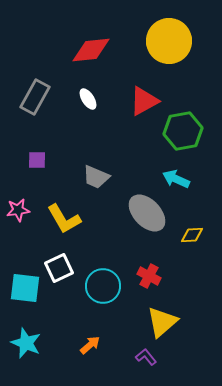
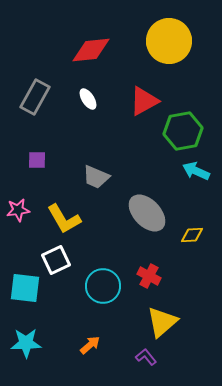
cyan arrow: moved 20 px right, 8 px up
white square: moved 3 px left, 8 px up
cyan star: rotated 24 degrees counterclockwise
